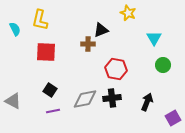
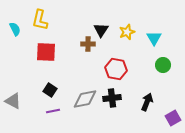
yellow star: moved 1 px left, 19 px down; rotated 28 degrees clockwise
black triangle: rotated 35 degrees counterclockwise
